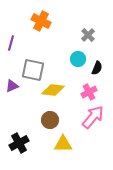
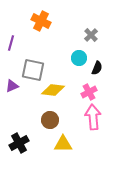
gray cross: moved 3 px right
cyan circle: moved 1 px right, 1 px up
pink arrow: rotated 45 degrees counterclockwise
